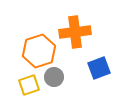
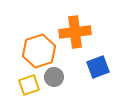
blue square: moved 1 px left, 1 px up
